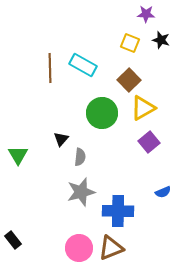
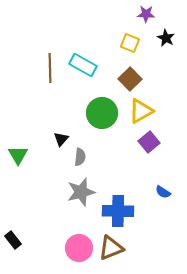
black star: moved 5 px right, 2 px up; rotated 12 degrees clockwise
brown square: moved 1 px right, 1 px up
yellow triangle: moved 2 px left, 3 px down
blue semicircle: rotated 56 degrees clockwise
